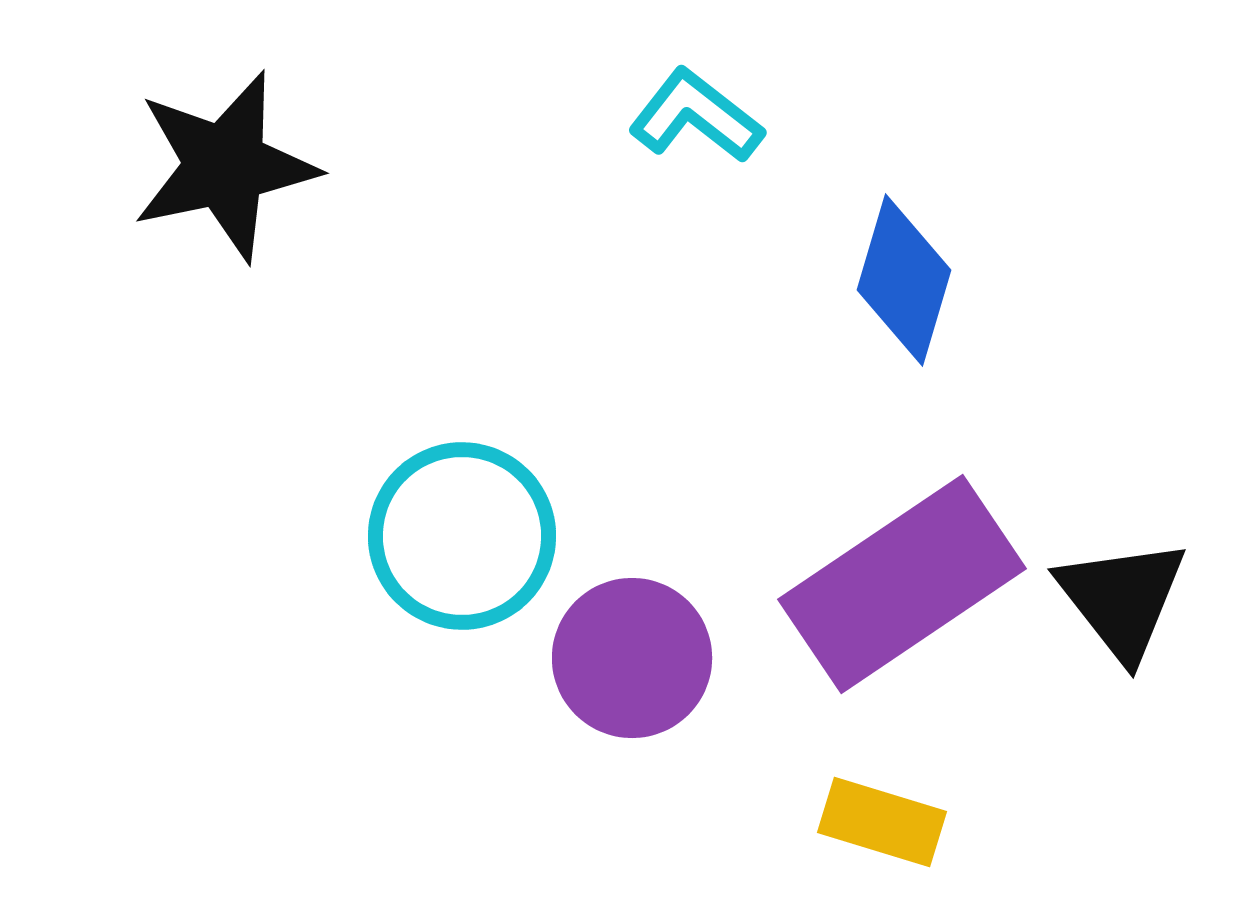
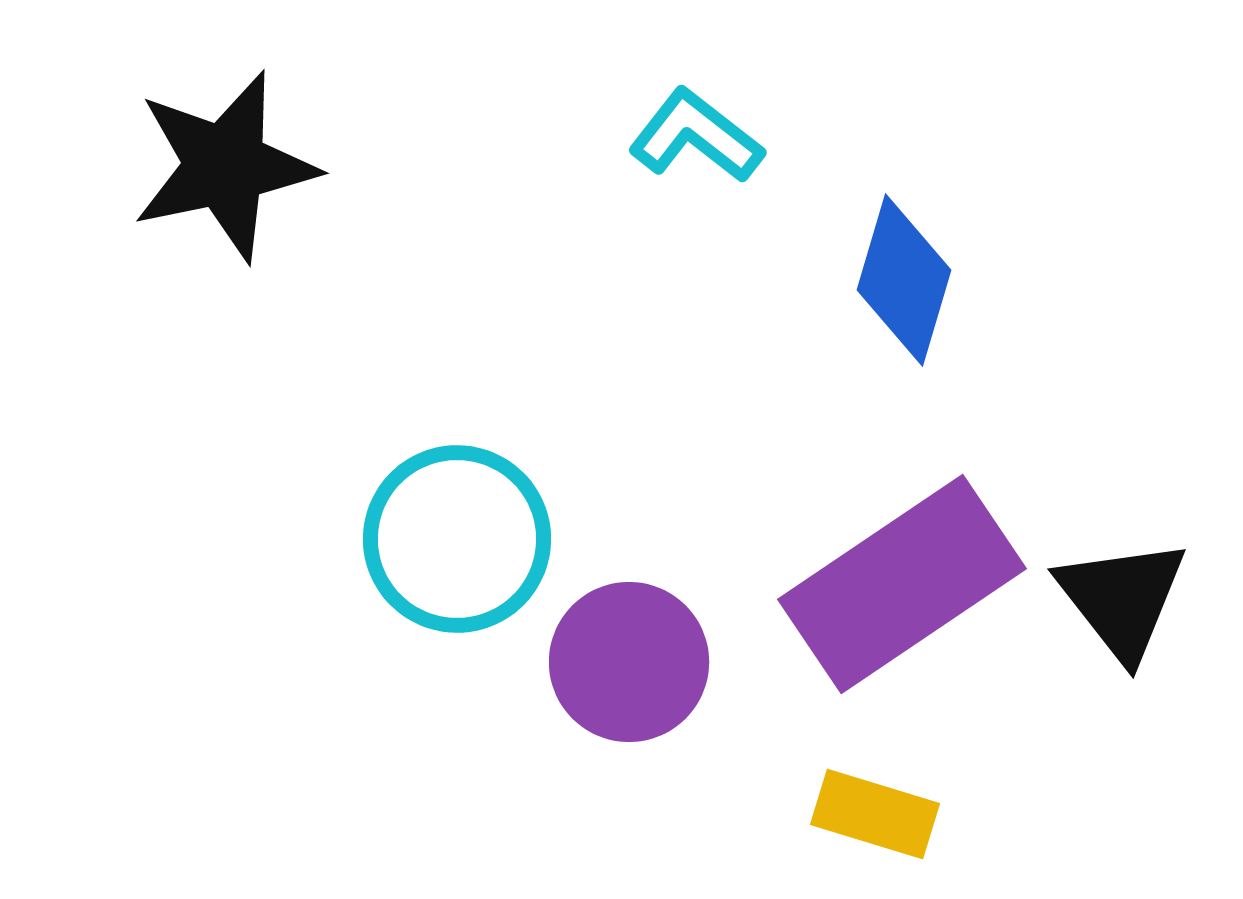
cyan L-shape: moved 20 px down
cyan circle: moved 5 px left, 3 px down
purple circle: moved 3 px left, 4 px down
yellow rectangle: moved 7 px left, 8 px up
